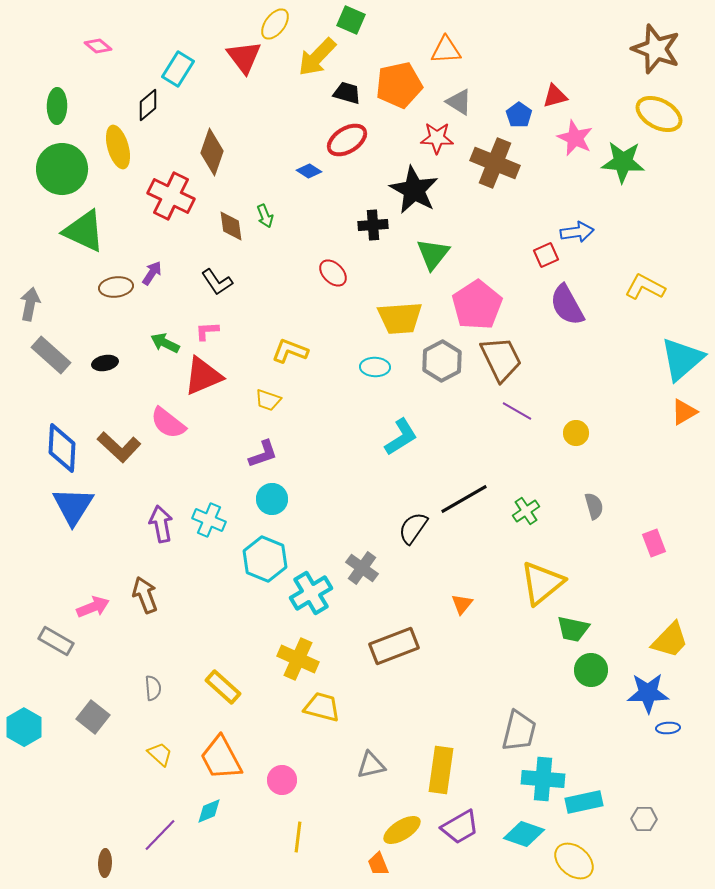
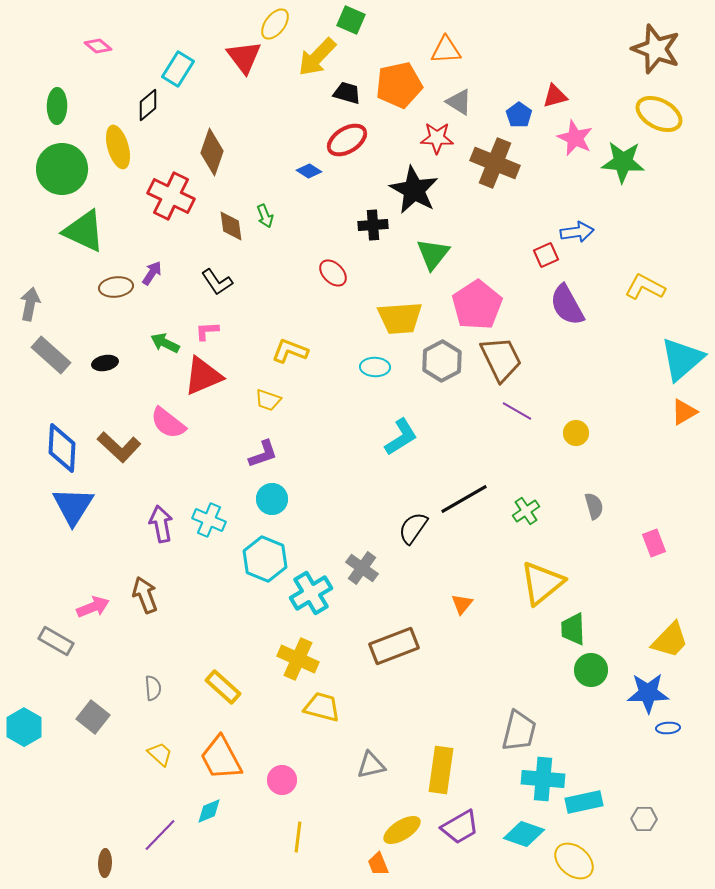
green trapezoid at (573, 629): rotated 76 degrees clockwise
